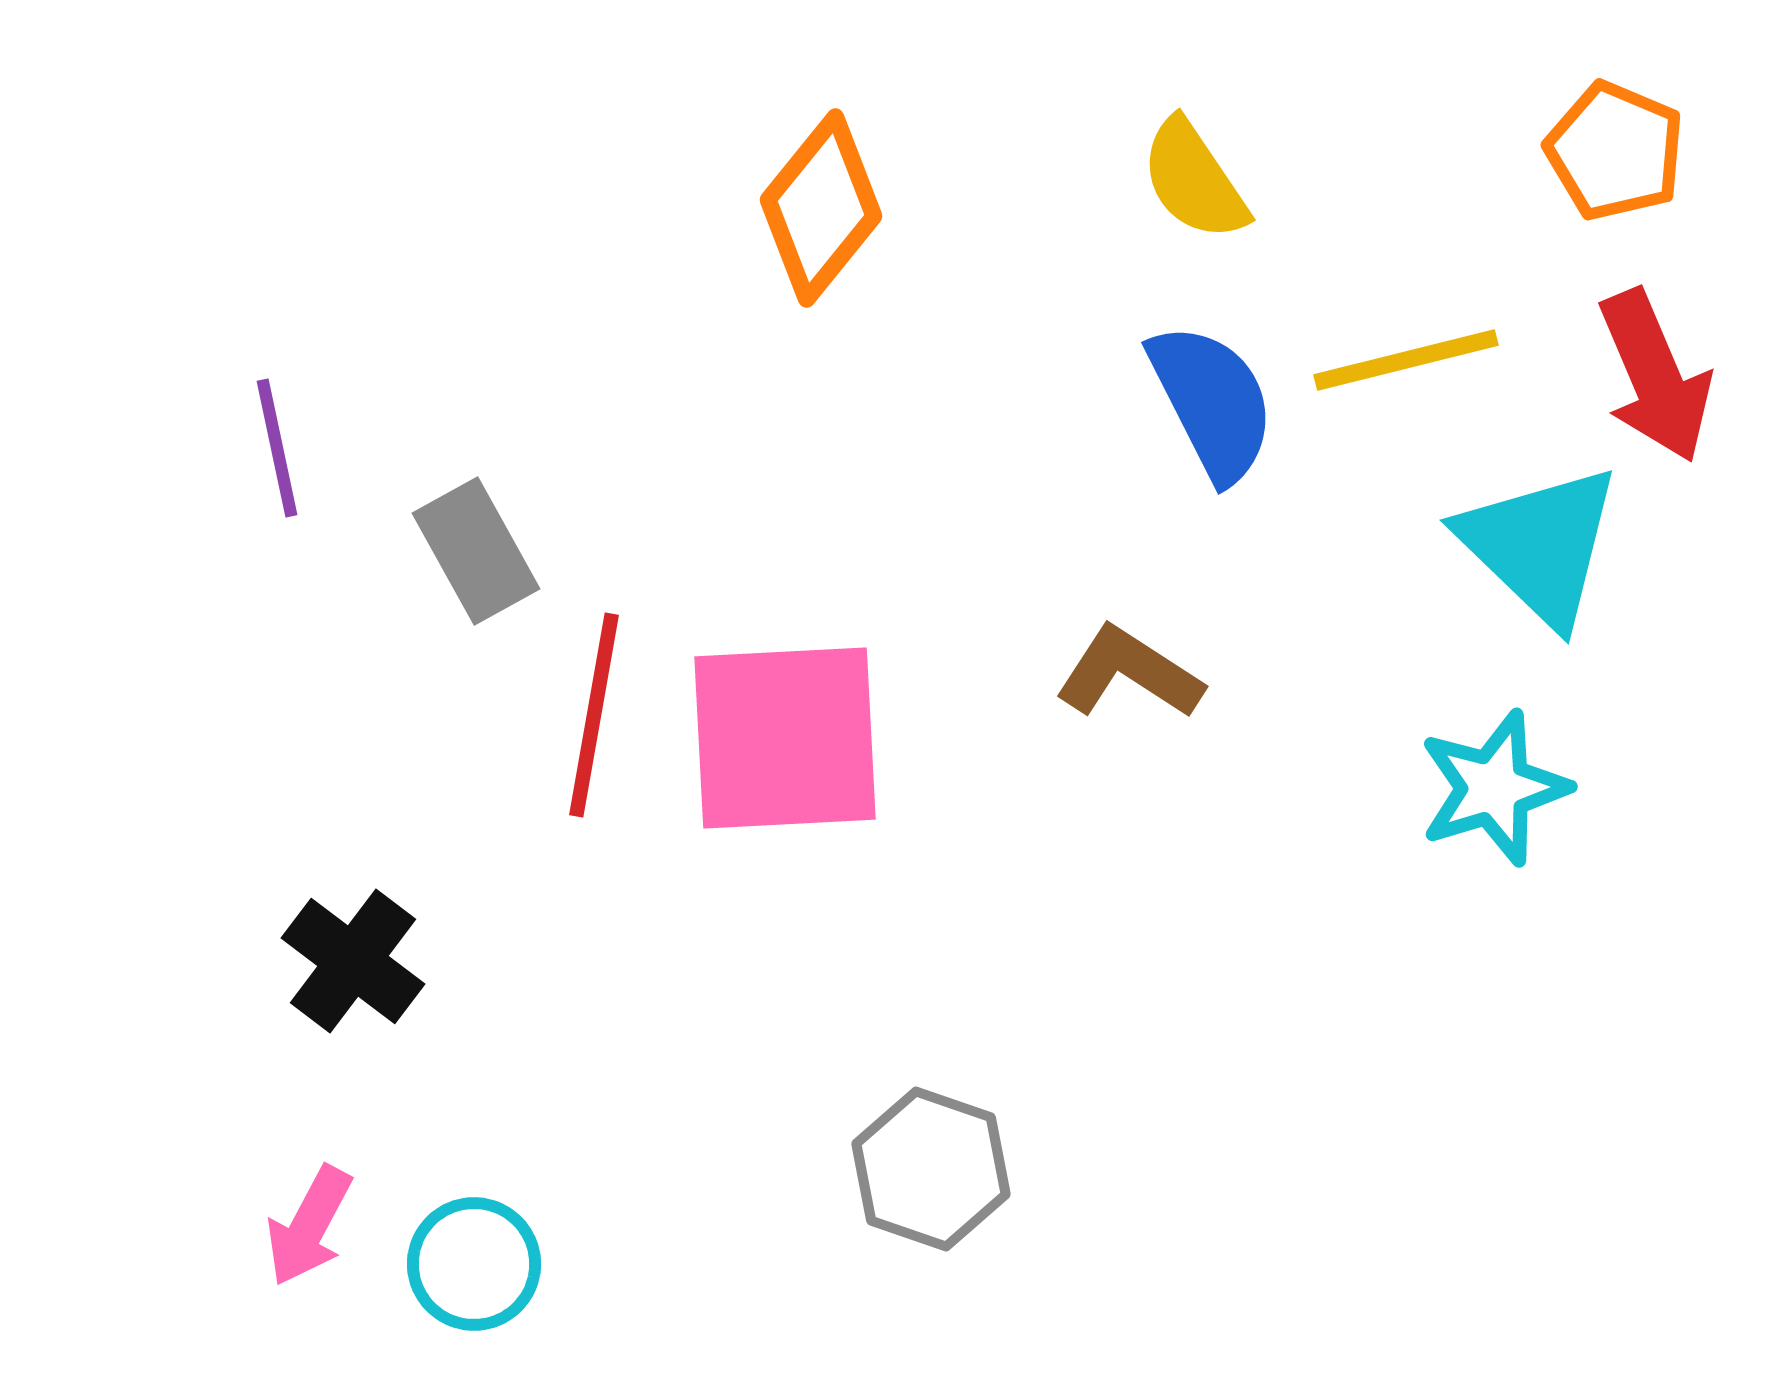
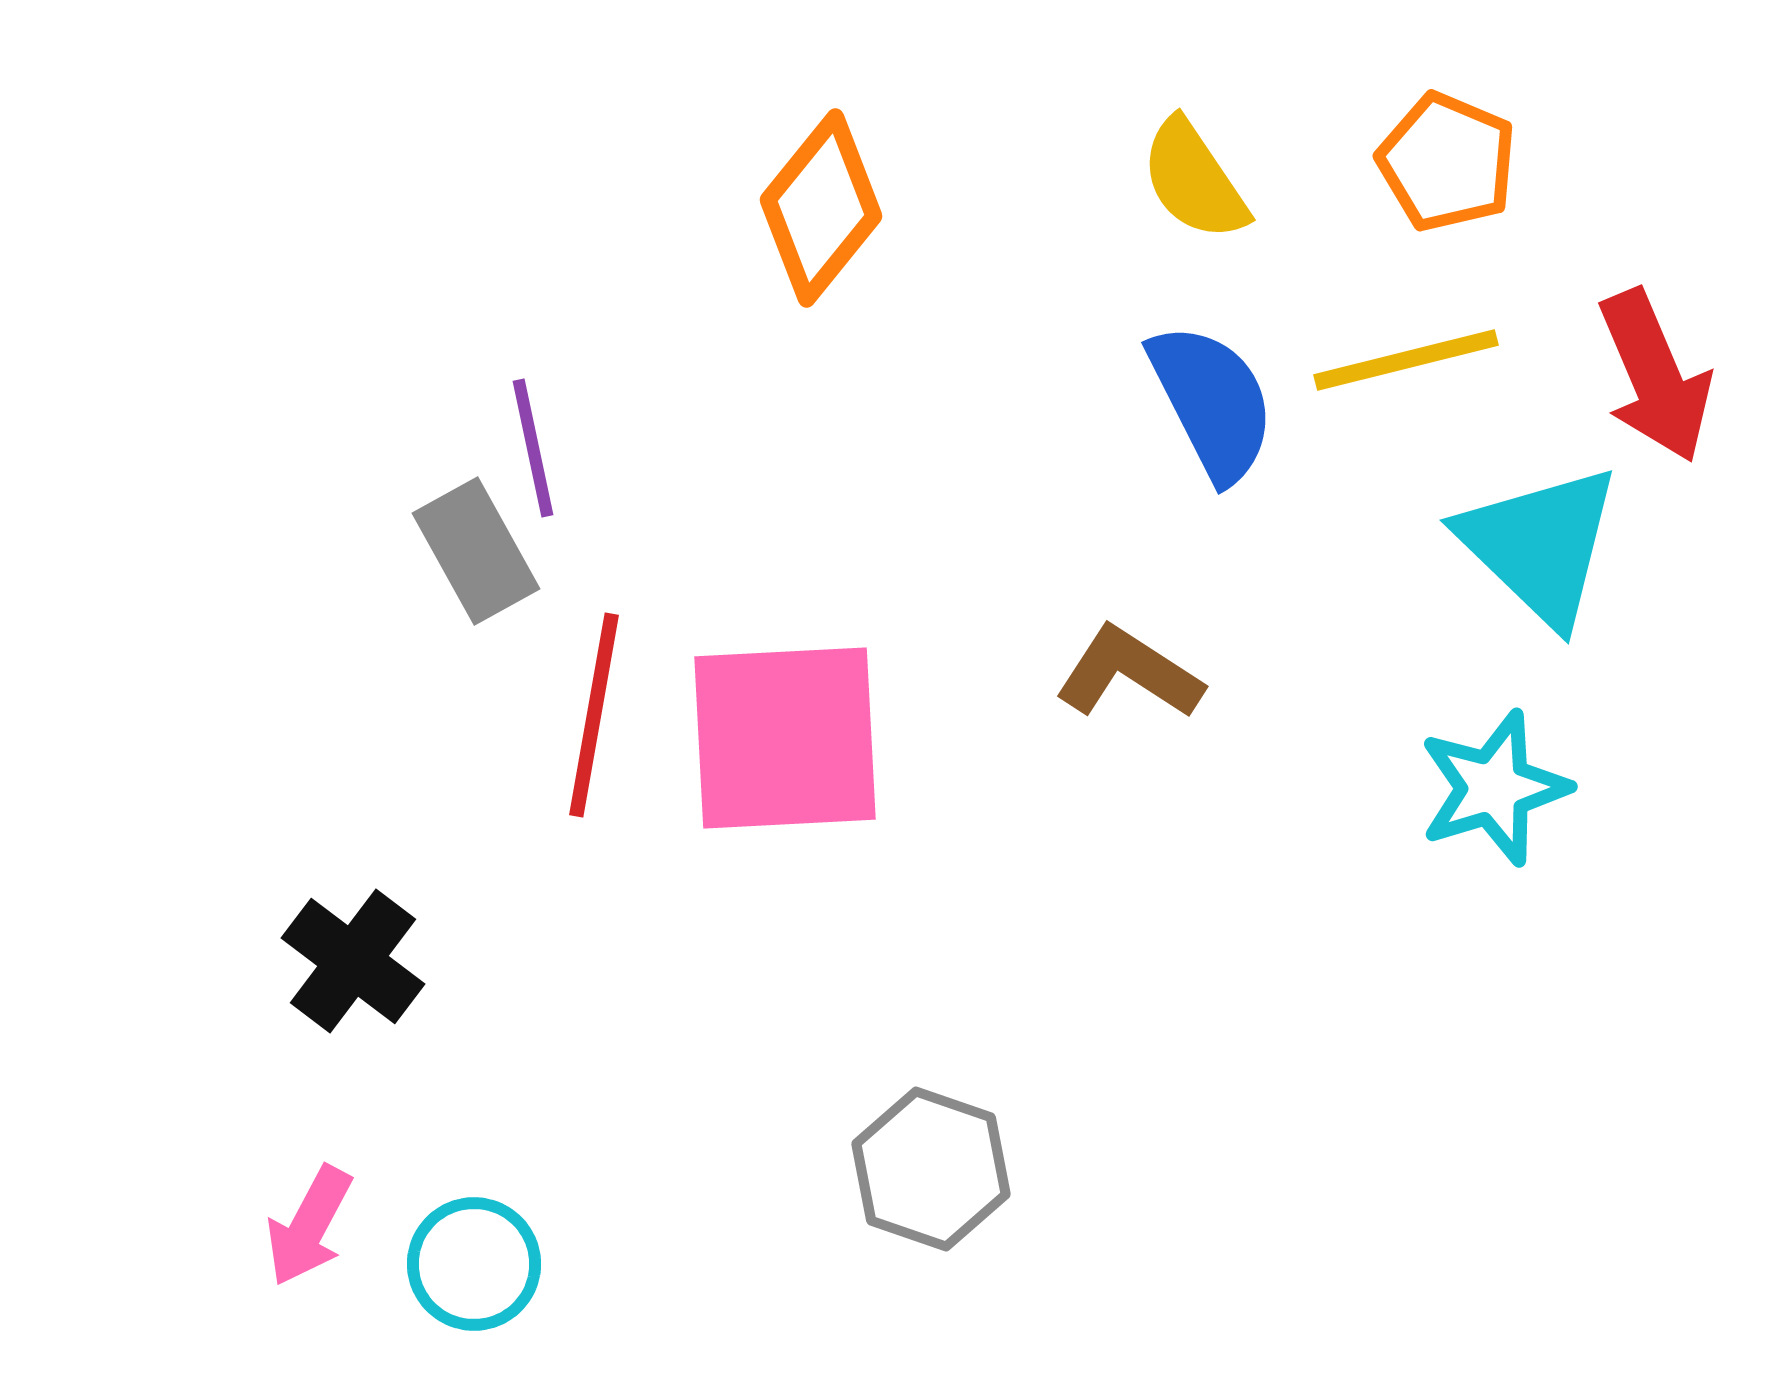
orange pentagon: moved 168 px left, 11 px down
purple line: moved 256 px right
